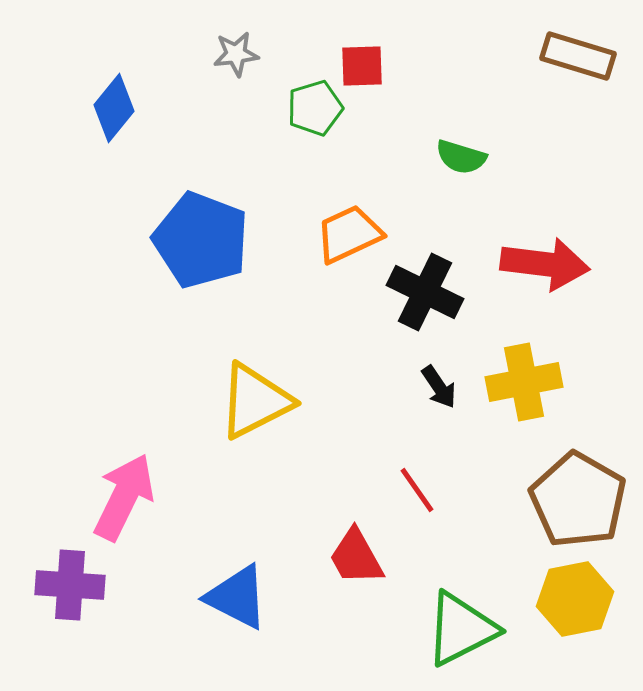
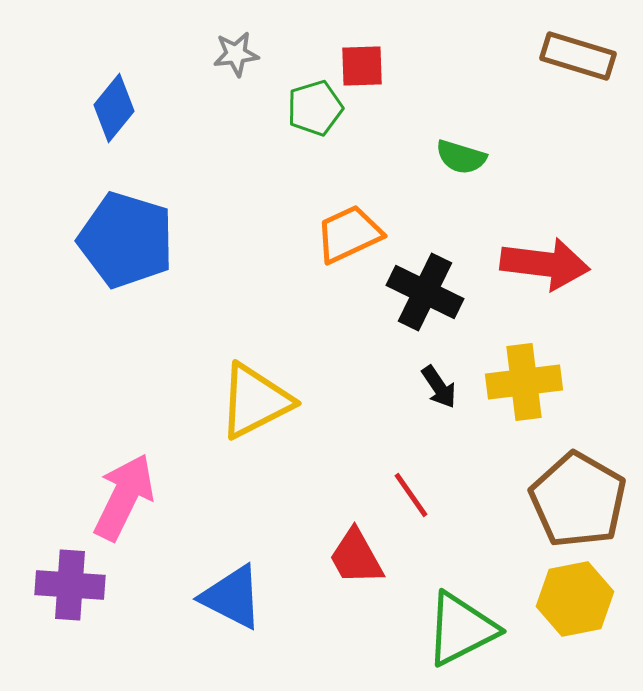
blue pentagon: moved 75 px left; rotated 4 degrees counterclockwise
yellow cross: rotated 4 degrees clockwise
red line: moved 6 px left, 5 px down
blue triangle: moved 5 px left
